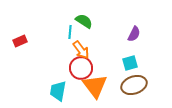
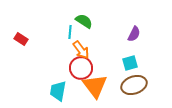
red rectangle: moved 1 px right, 2 px up; rotated 56 degrees clockwise
